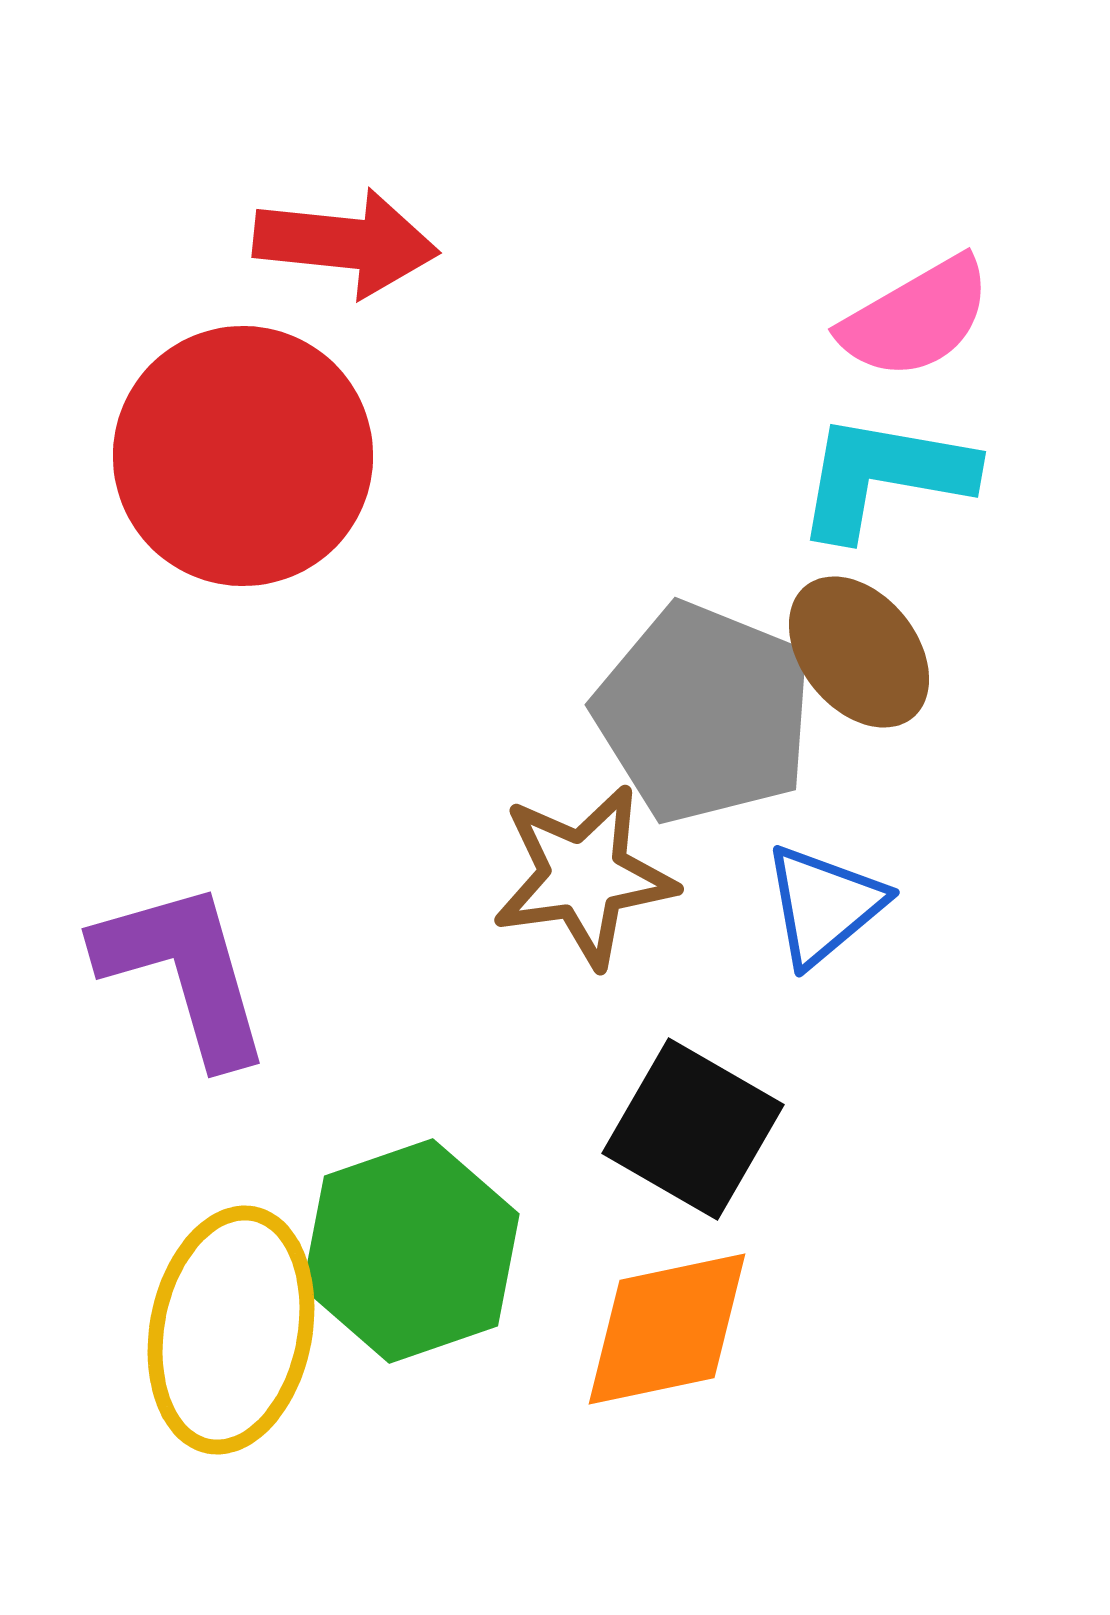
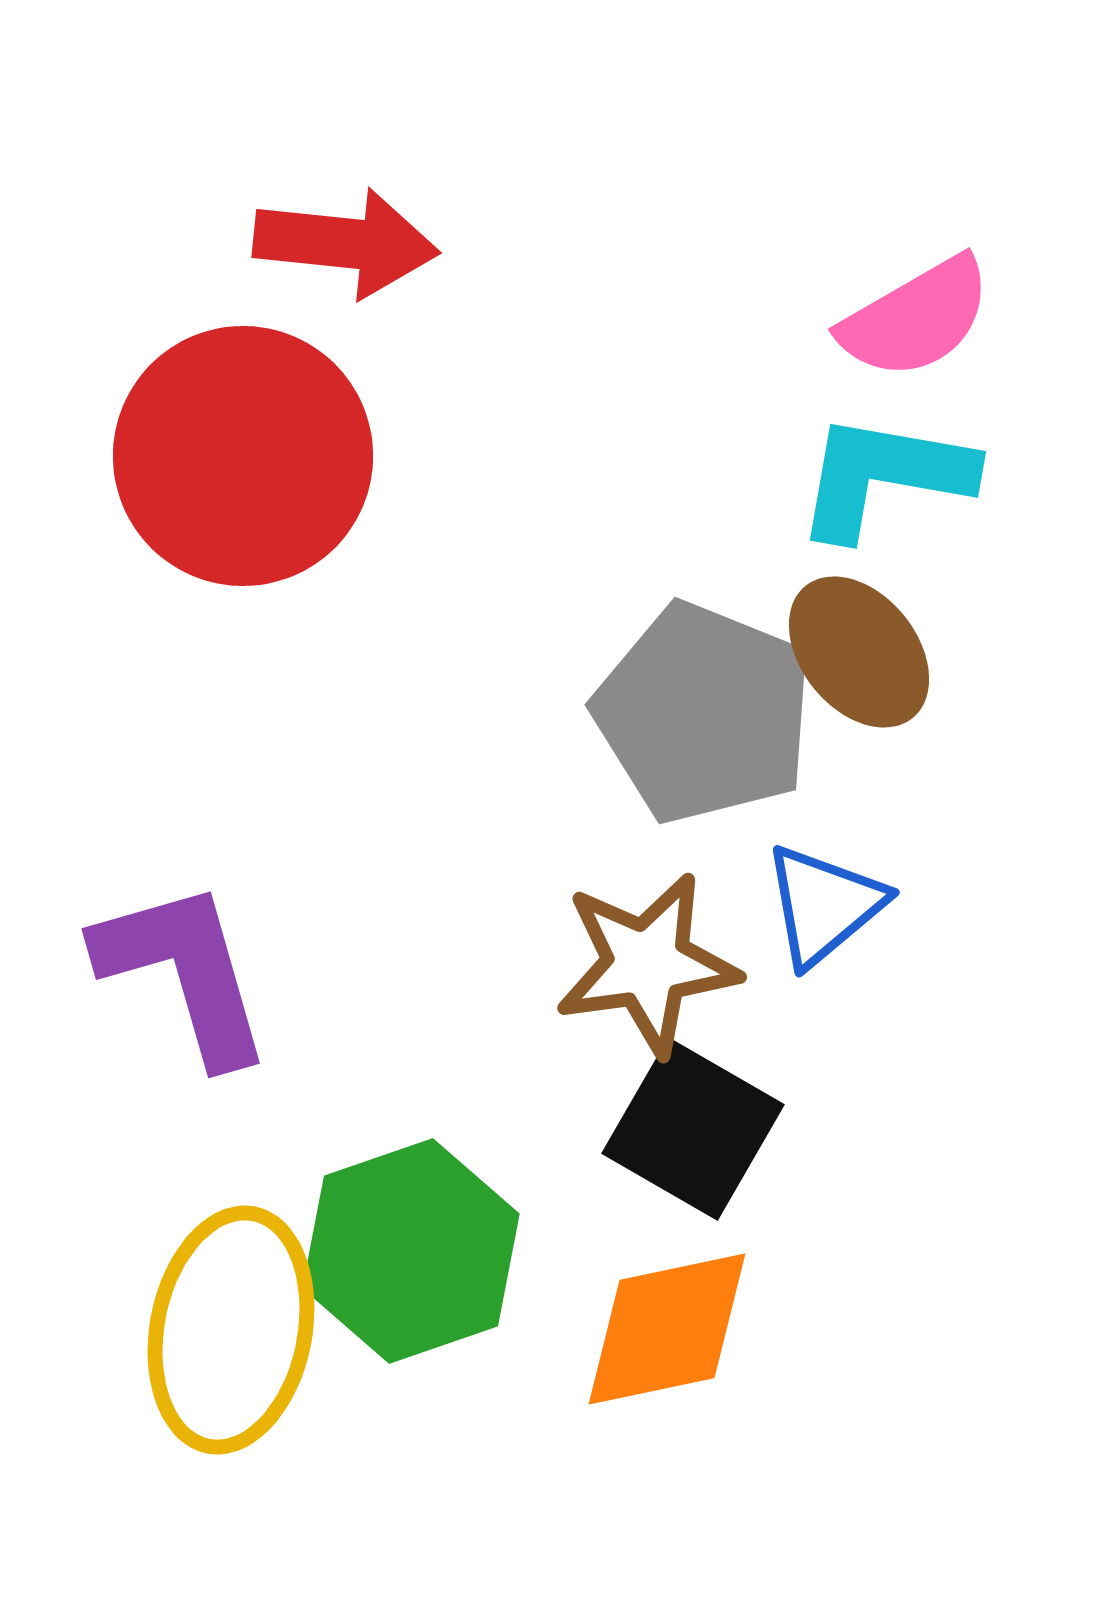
brown star: moved 63 px right, 88 px down
